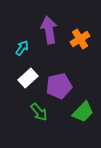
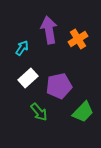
orange cross: moved 2 px left
